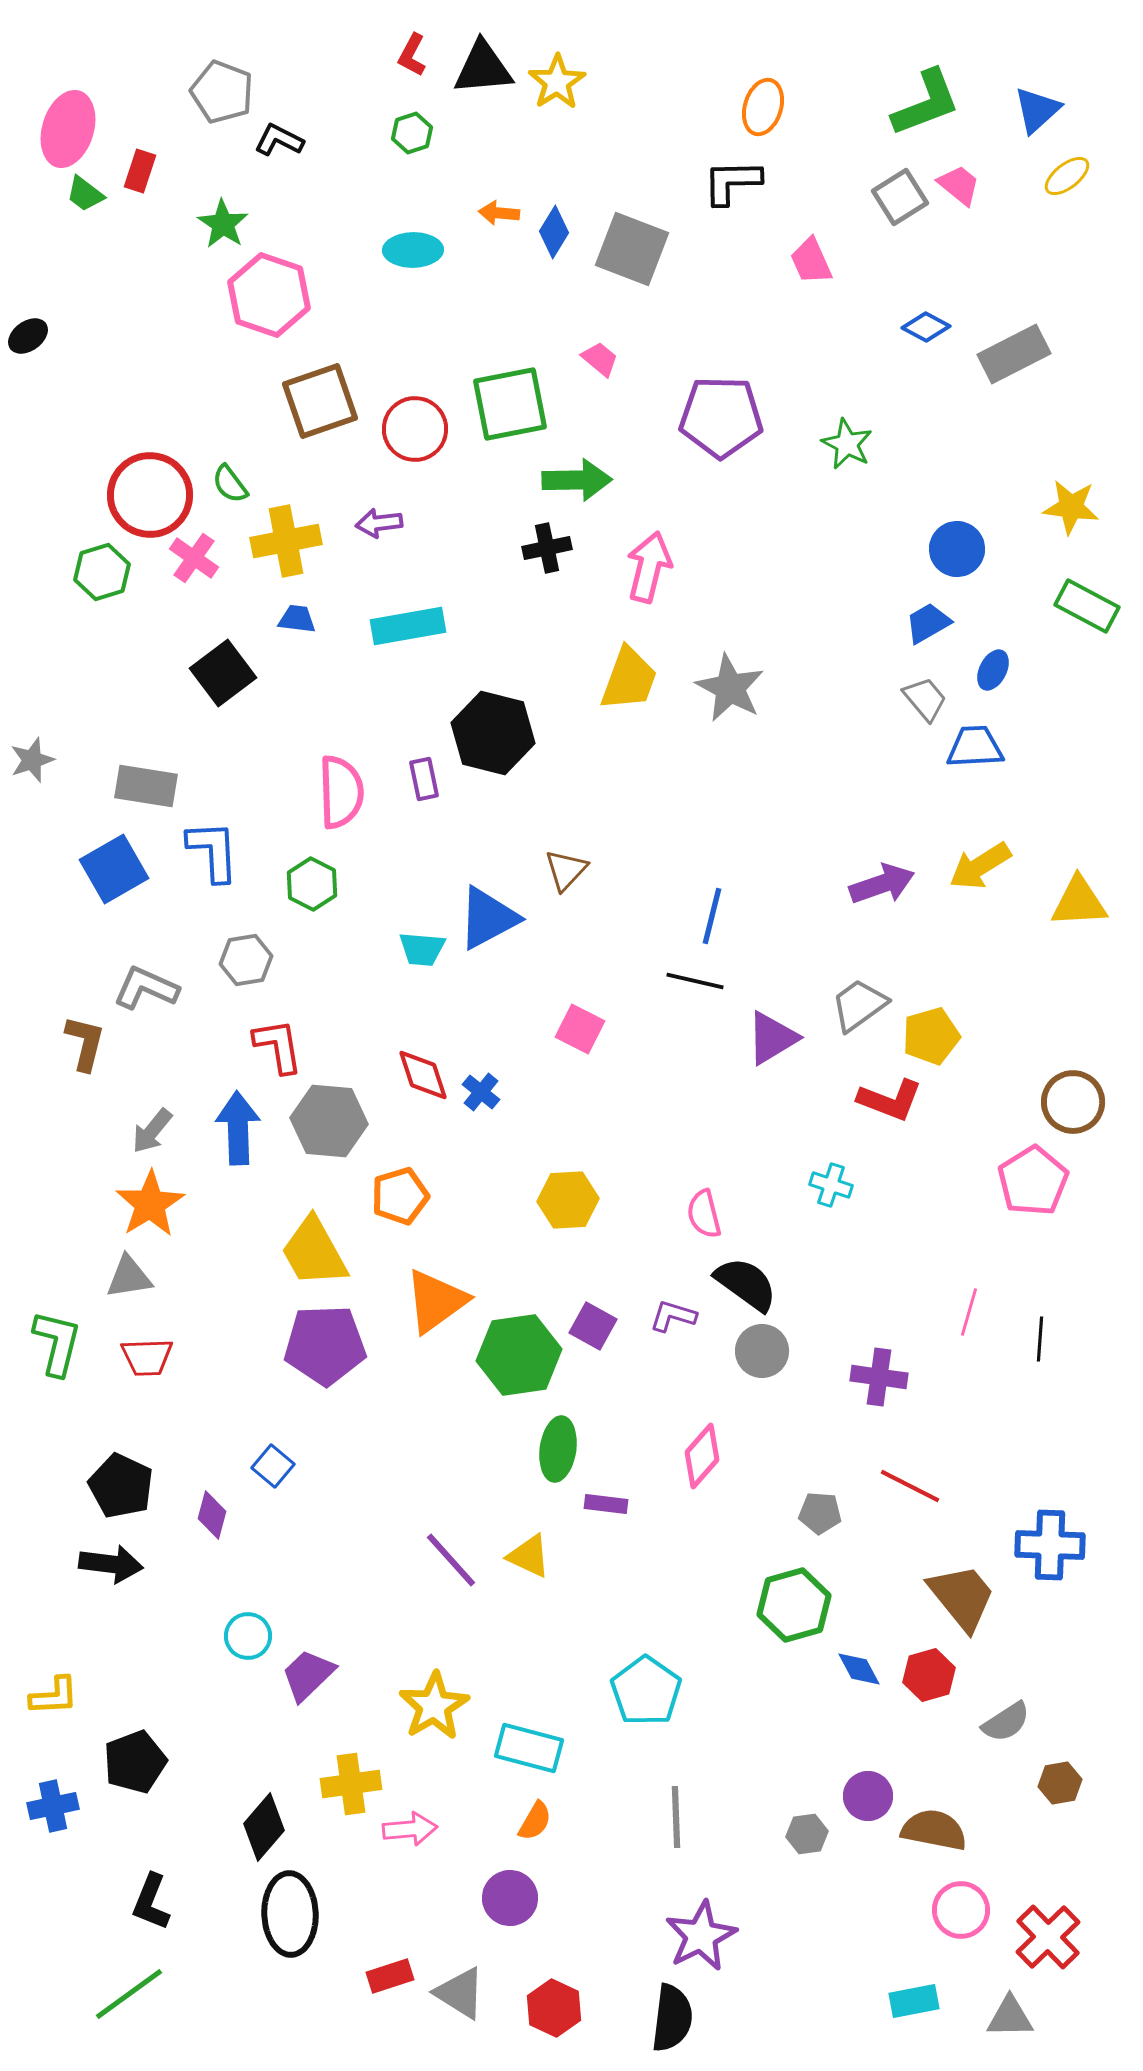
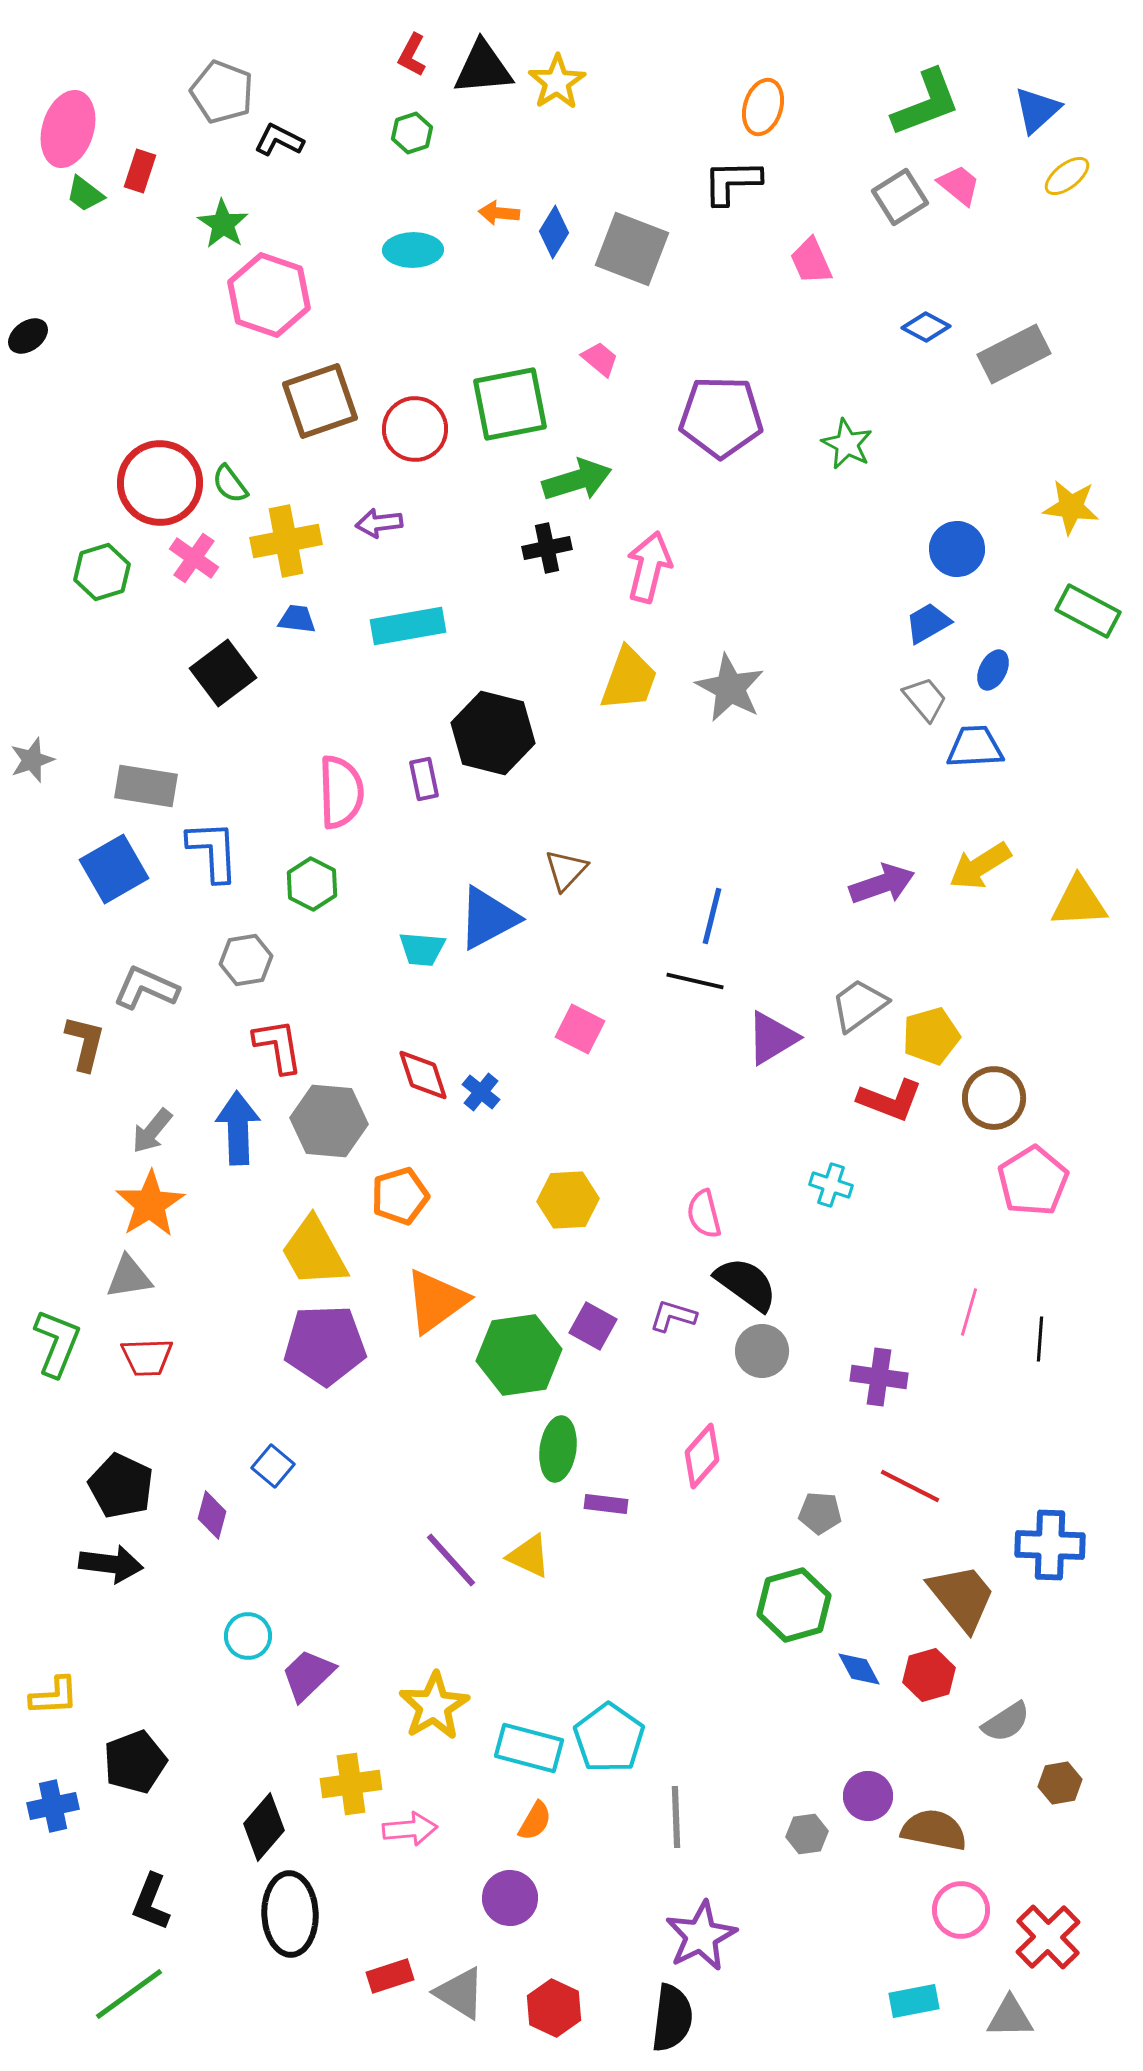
green arrow at (577, 480): rotated 16 degrees counterclockwise
red circle at (150, 495): moved 10 px right, 12 px up
green rectangle at (1087, 606): moved 1 px right, 5 px down
brown circle at (1073, 1102): moved 79 px left, 4 px up
green L-shape at (57, 1343): rotated 8 degrees clockwise
cyan pentagon at (646, 1691): moved 37 px left, 47 px down
